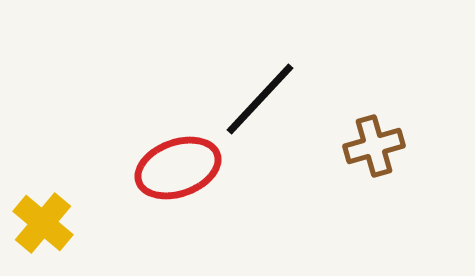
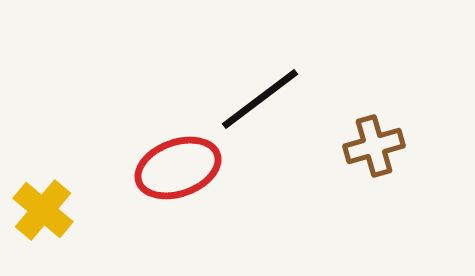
black line: rotated 10 degrees clockwise
yellow cross: moved 13 px up
